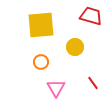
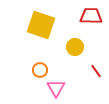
red trapezoid: rotated 15 degrees counterclockwise
yellow square: rotated 24 degrees clockwise
orange circle: moved 1 px left, 8 px down
red line: moved 3 px right, 12 px up
